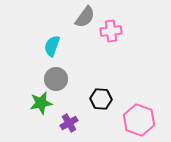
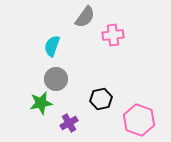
pink cross: moved 2 px right, 4 px down
black hexagon: rotated 15 degrees counterclockwise
